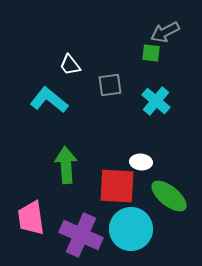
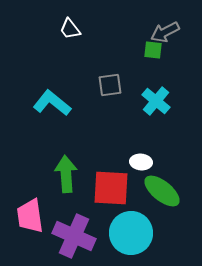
green square: moved 2 px right, 3 px up
white trapezoid: moved 36 px up
cyan L-shape: moved 3 px right, 3 px down
green arrow: moved 9 px down
red square: moved 6 px left, 2 px down
green ellipse: moved 7 px left, 5 px up
pink trapezoid: moved 1 px left, 2 px up
cyan circle: moved 4 px down
purple cross: moved 7 px left, 1 px down
